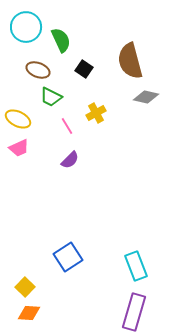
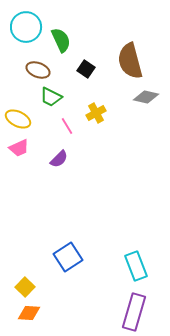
black square: moved 2 px right
purple semicircle: moved 11 px left, 1 px up
